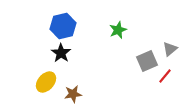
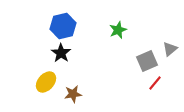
red line: moved 10 px left, 7 px down
